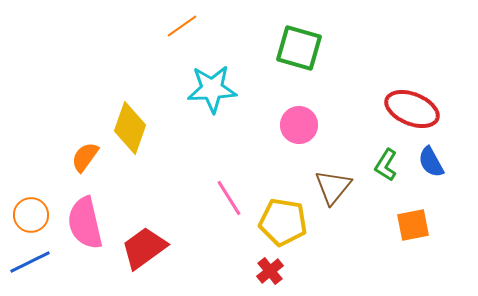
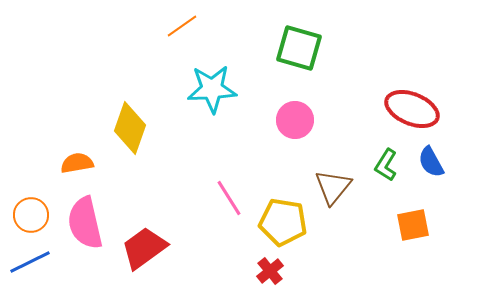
pink circle: moved 4 px left, 5 px up
orange semicircle: moved 8 px left, 6 px down; rotated 44 degrees clockwise
